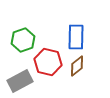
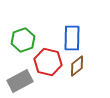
blue rectangle: moved 4 px left, 1 px down
